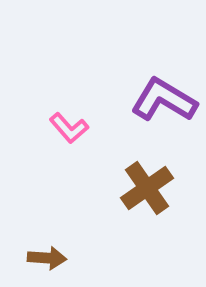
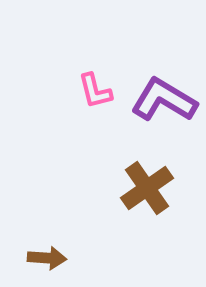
pink L-shape: moved 26 px right, 37 px up; rotated 27 degrees clockwise
